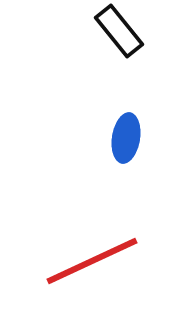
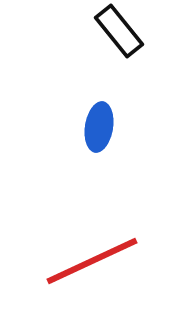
blue ellipse: moved 27 px left, 11 px up
